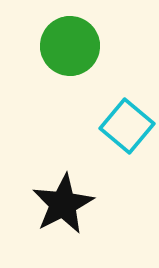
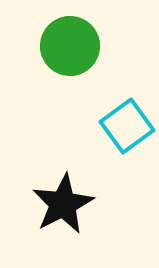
cyan square: rotated 14 degrees clockwise
